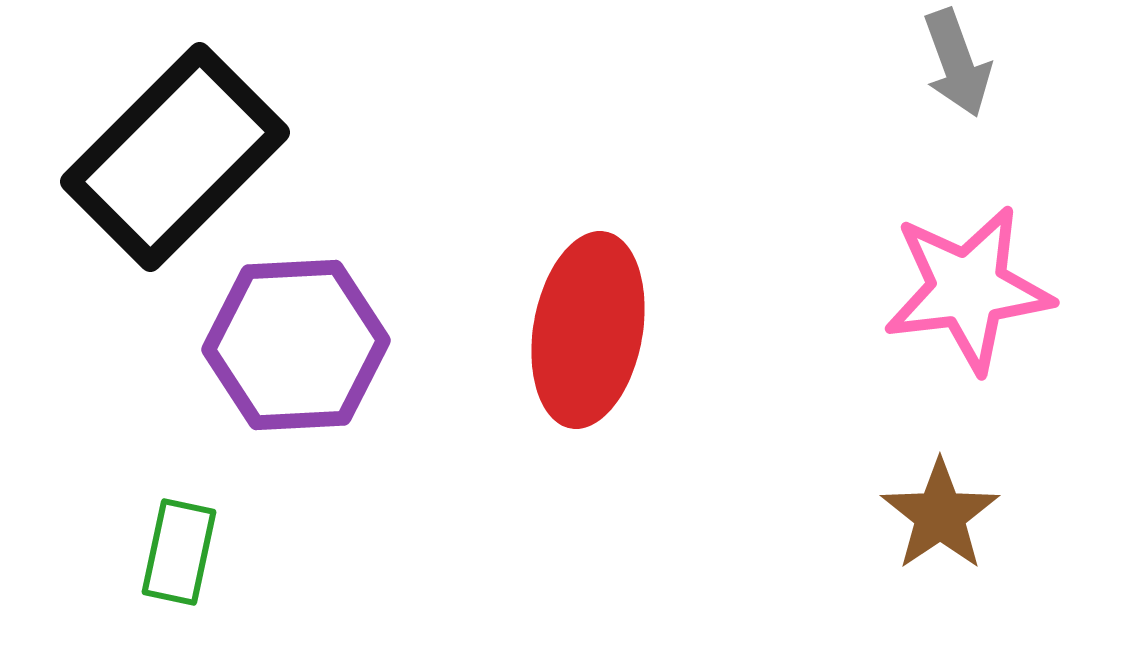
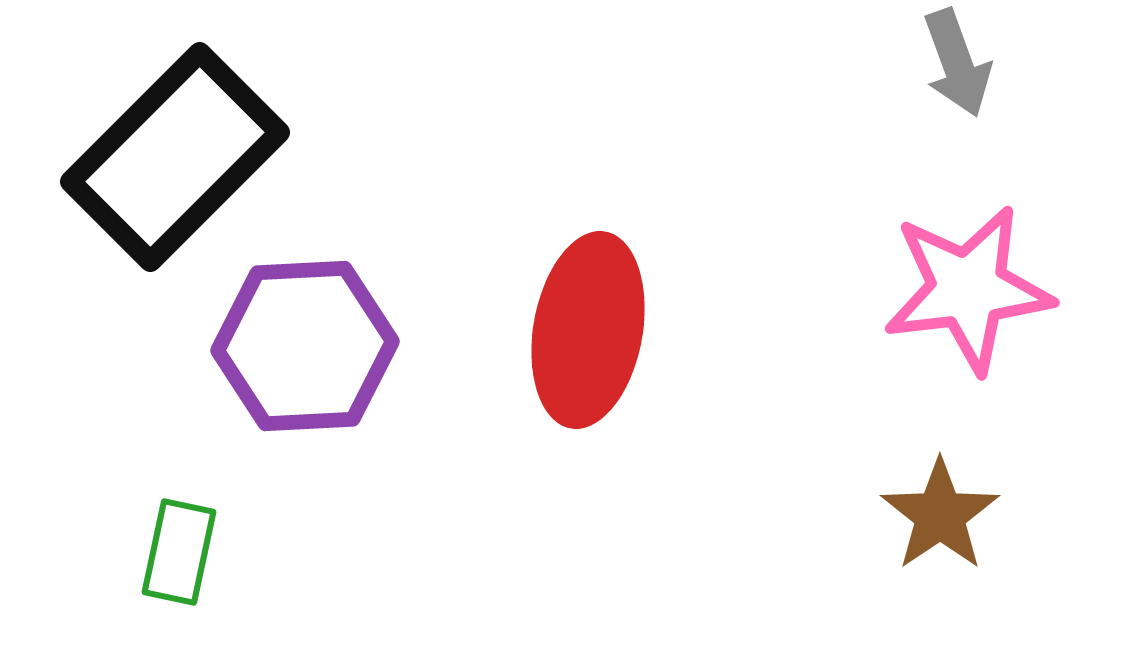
purple hexagon: moved 9 px right, 1 px down
